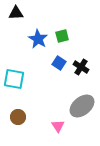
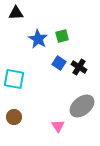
black cross: moved 2 px left
brown circle: moved 4 px left
